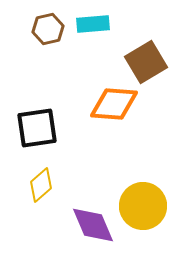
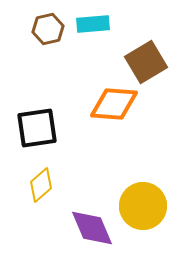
purple diamond: moved 1 px left, 3 px down
